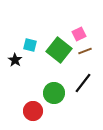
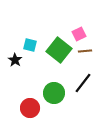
brown line: rotated 16 degrees clockwise
red circle: moved 3 px left, 3 px up
